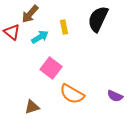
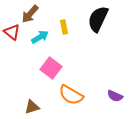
orange semicircle: moved 1 px left, 1 px down
